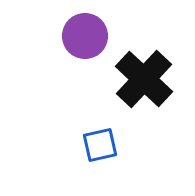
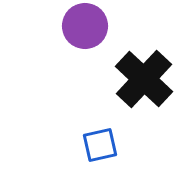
purple circle: moved 10 px up
